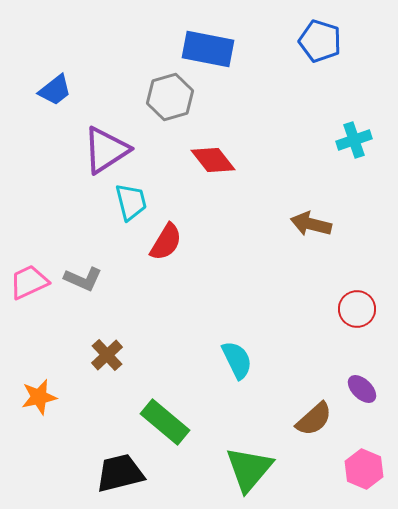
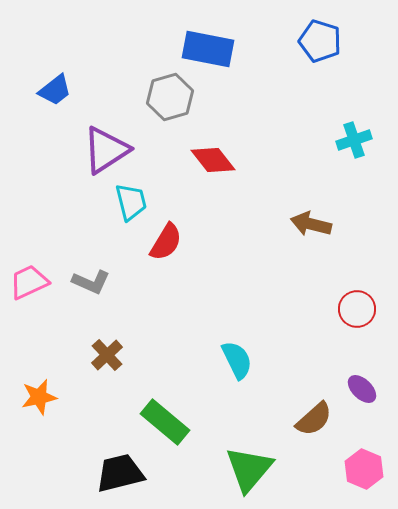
gray L-shape: moved 8 px right, 3 px down
